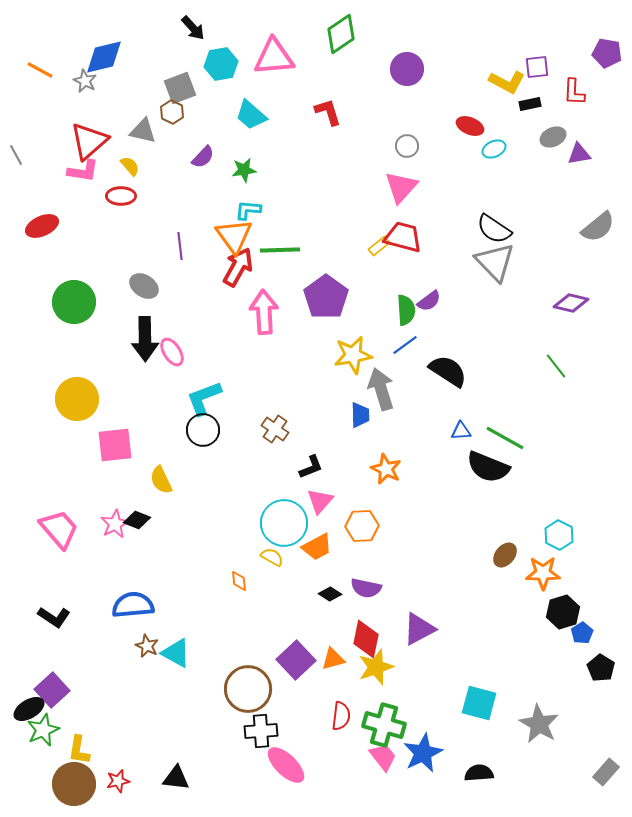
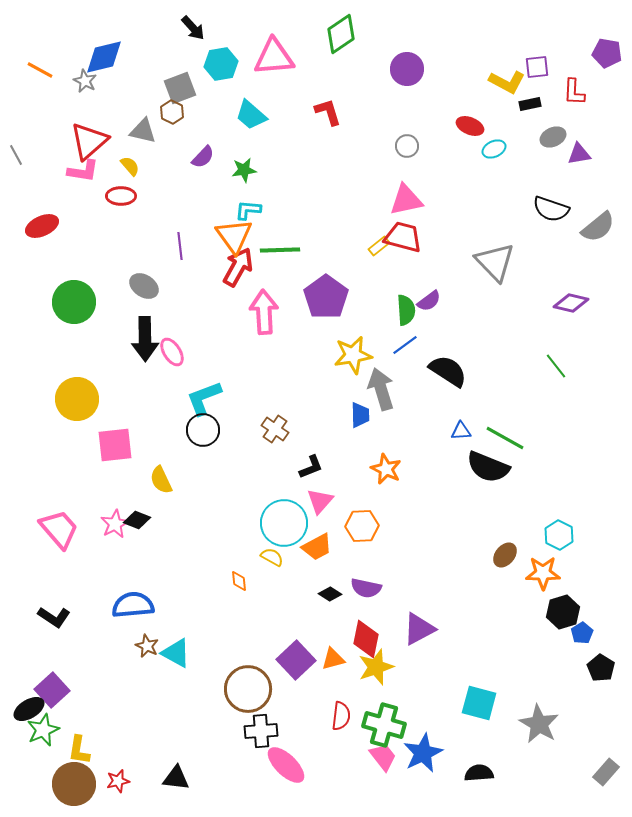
pink triangle at (401, 187): moved 5 px right, 13 px down; rotated 36 degrees clockwise
black semicircle at (494, 229): moved 57 px right, 20 px up; rotated 15 degrees counterclockwise
